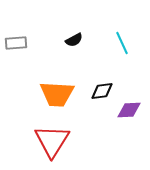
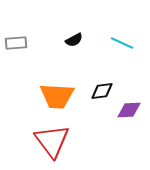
cyan line: rotated 40 degrees counterclockwise
orange trapezoid: moved 2 px down
red triangle: rotated 9 degrees counterclockwise
